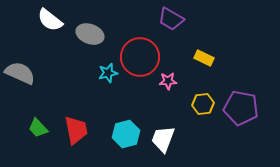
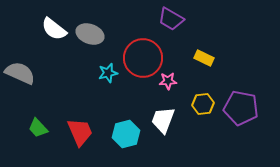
white semicircle: moved 4 px right, 9 px down
red circle: moved 3 px right, 1 px down
red trapezoid: moved 4 px right, 2 px down; rotated 12 degrees counterclockwise
white trapezoid: moved 19 px up
